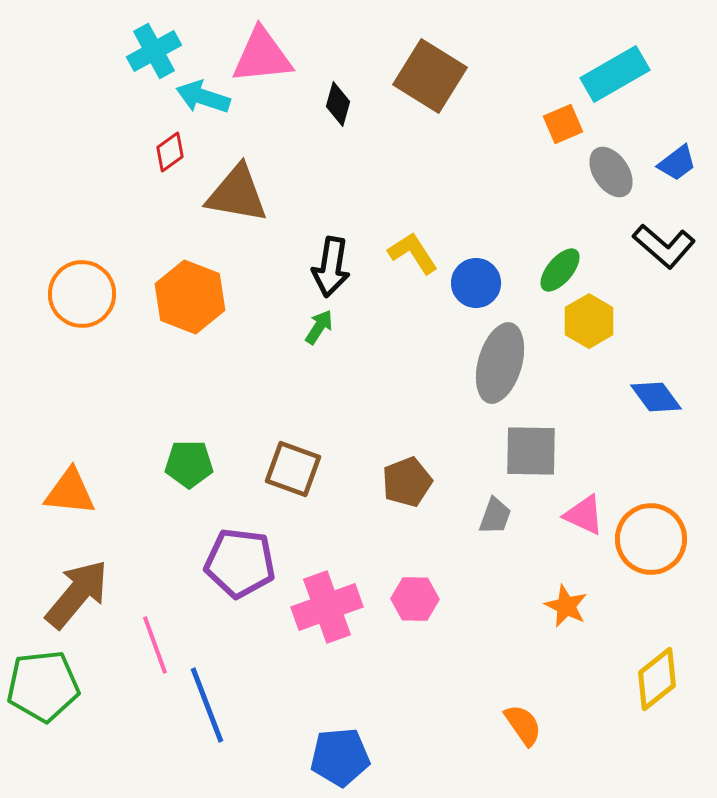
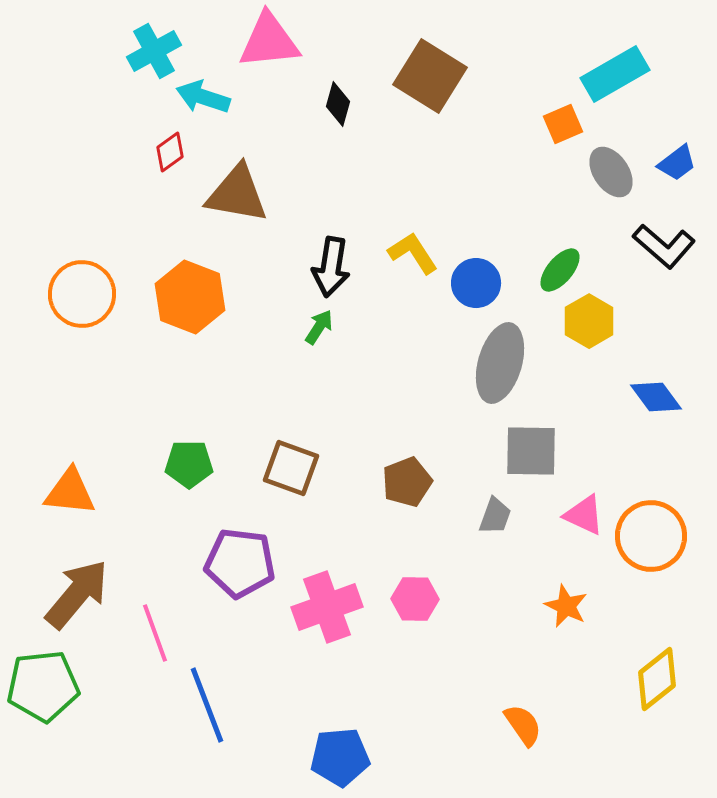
pink triangle at (262, 56): moved 7 px right, 15 px up
brown square at (293, 469): moved 2 px left, 1 px up
orange circle at (651, 539): moved 3 px up
pink line at (155, 645): moved 12 px up
